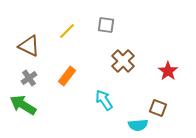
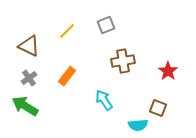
gray square: rotated 30 degrees counterclockwise
brown cross: rotated 35 degrees clockwise
green arrow: moved 2 px right, 1 px down
